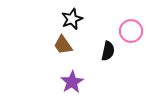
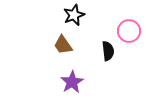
black star: moved 2 px right, 4 px up
pink circle: moved 2 px left
black semicircle: rotated 18 degrees counterclockwise
